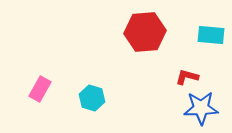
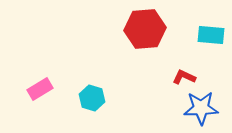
red hexagon: moved 3 px up
red L-shape: moved 3 px left; rotated 10 degrees clockwise
pink rectangle: rotated 30 degrees clockwise
